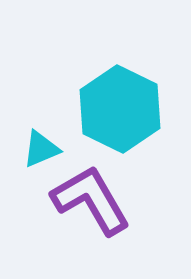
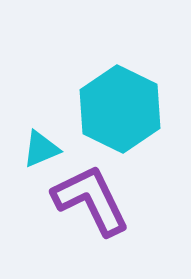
purple L-shape: rotated 4 degrees clockwise
